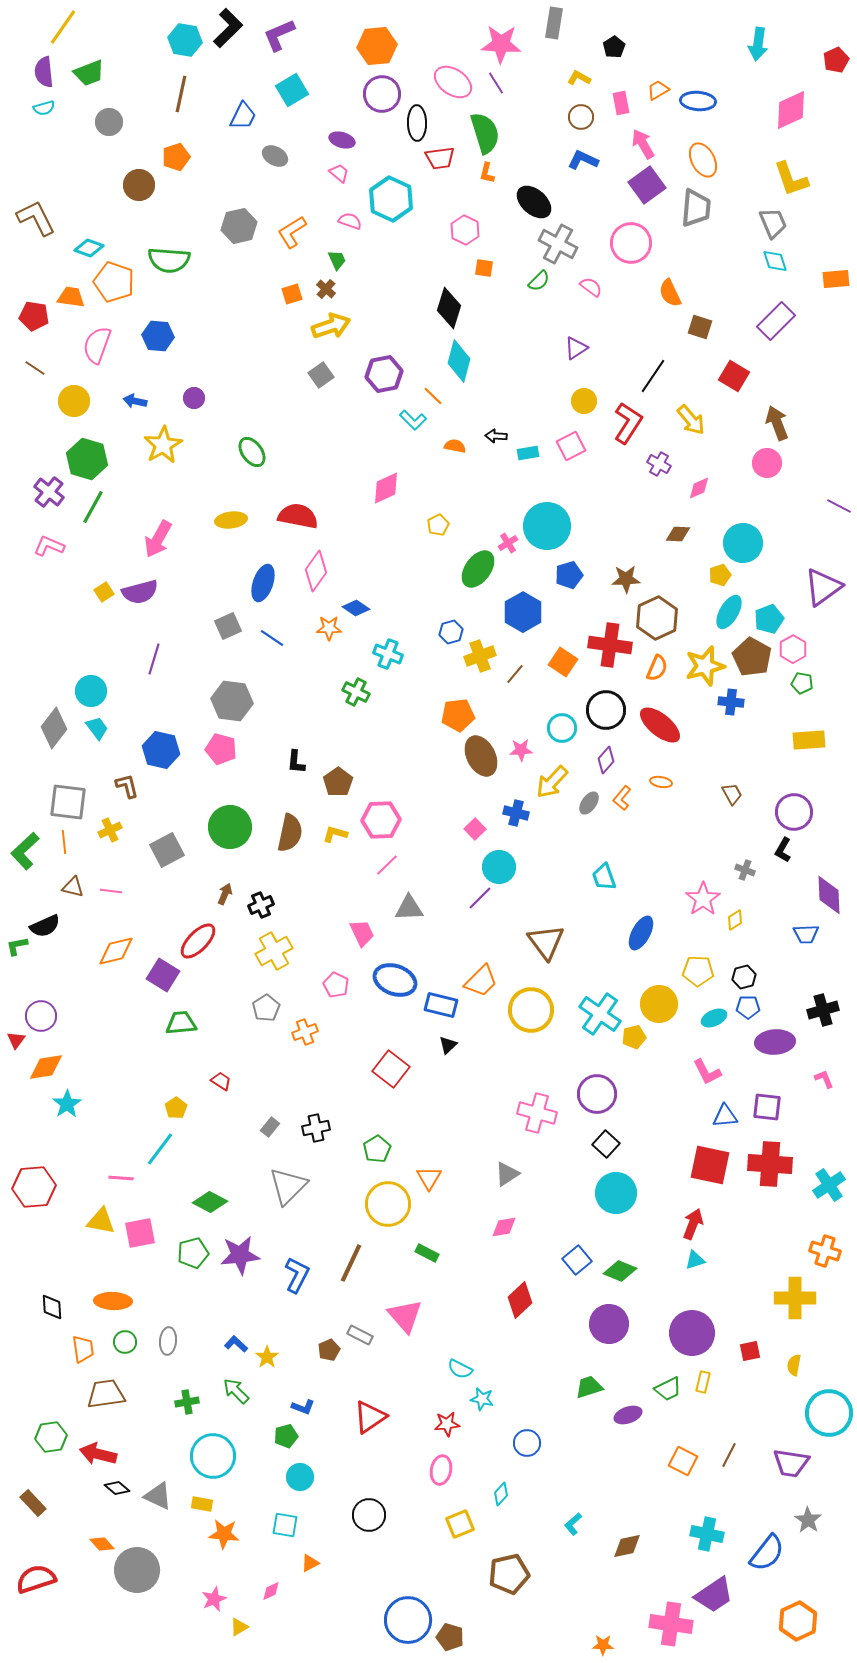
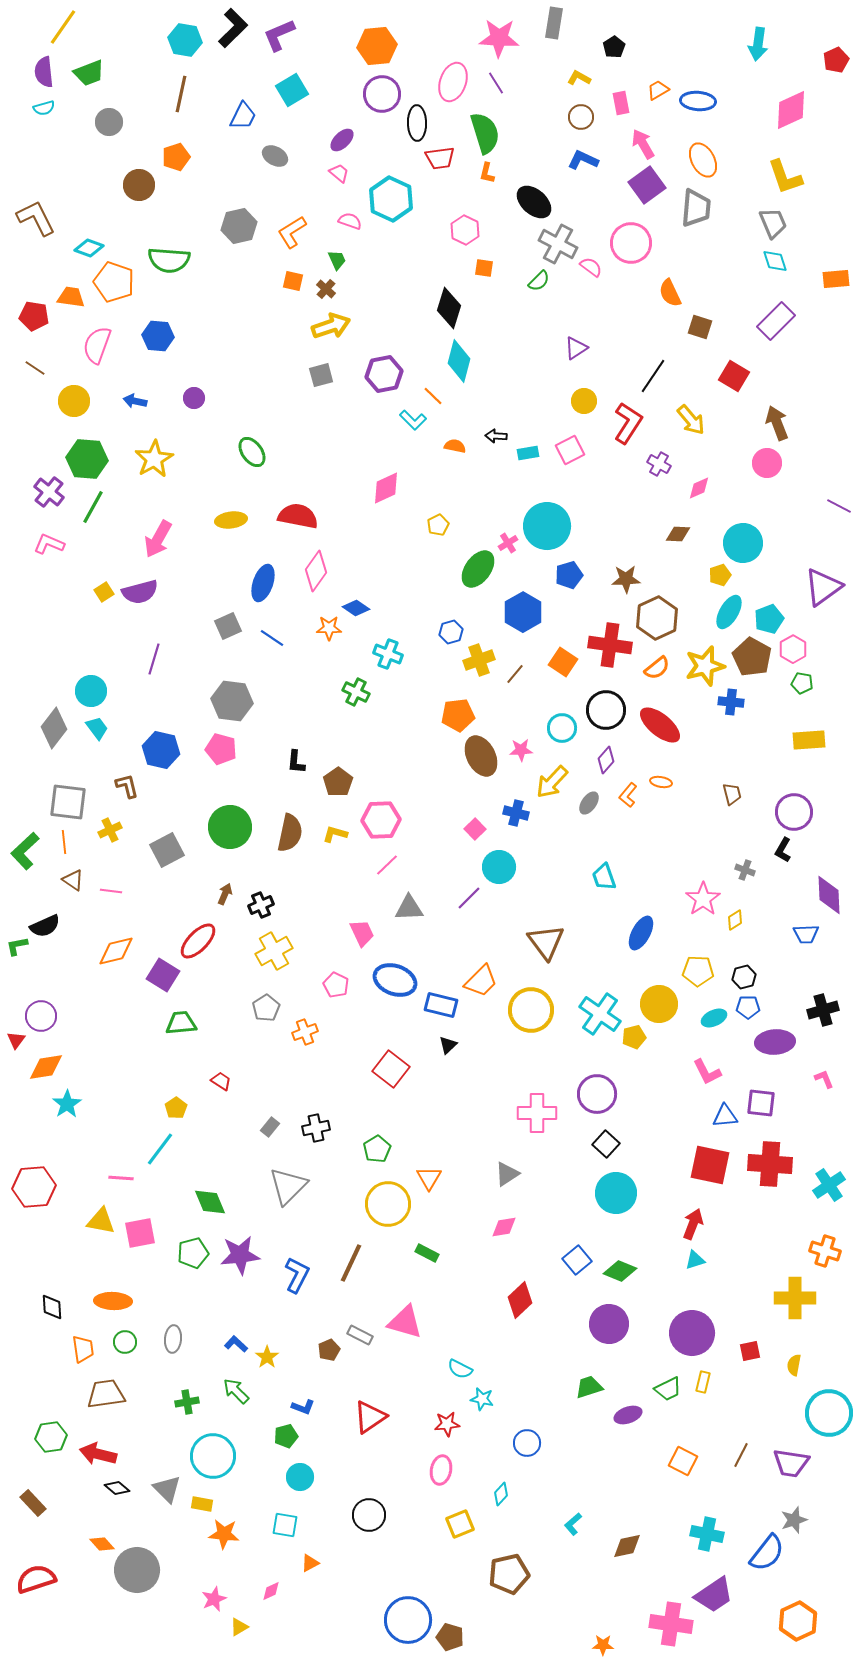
black L-shape at (228, 28): moved 5 px right
pink star at (501, 44): moved 2 px left, 6 px up
pink ellipse at (453, 82): rotated 75 degrees clockwise
purple ellipse at (342, 140): rotated 60 degrees counterclockwise
yellow L-shape at (791, 179): moved 6 px left, 2 px up
pink semicircle at (591, 287): moved 20 px up
orange square at (292, 294): moved 1 px right, 13 px up; rotated 30 degrees clockwise
gray square at (321, 375): rotated 20 degrees clockwise
yellow star at (163, 445): moved 9 px left, 14 px down
pink square at (571, 446): moved 1 px left, 4 px down
green hexagon at (87, 459): rotated 12 degrees counterclockwise
pink L-shape at (49, 546): moved 2 px up
yellow cross at (480, 656): moved 1 px left, 4 px down
orange semicircle at (657, 668): rotated 28 degrees clockwise
brown trapezoid at (732, 794): rotated 15 degrees clockwise
orange L-shape at (622, 798): moved 6 px right, 3 px up
brown triangle at (73, 887): moved 7 px up; rotated 20 degrees clockwise
purple line at (480, 898): moved 11 px left
purple square at (767, 1107): moved 6 px left, 4 px up
pink cross at (537, 1113): rotated 15 degrees counterclockwise
green diamond at (210, 1202): rotated 40 degrees clockwise
pink triangle at (405, 1316): moved 6 px down; rotated 33 degrees counterclockwise
gray ellipse at (168, 1341): moved 5 px right, 2 px up
brown line at (729, 1455): moved 12 px right
gray triangle at (158, 1496): moved 9 px right, 7 px up; rotated 20 degrees clockwise
gray star at (808, 1520): moved 14 px left; rotated 20 degrees clockwise
